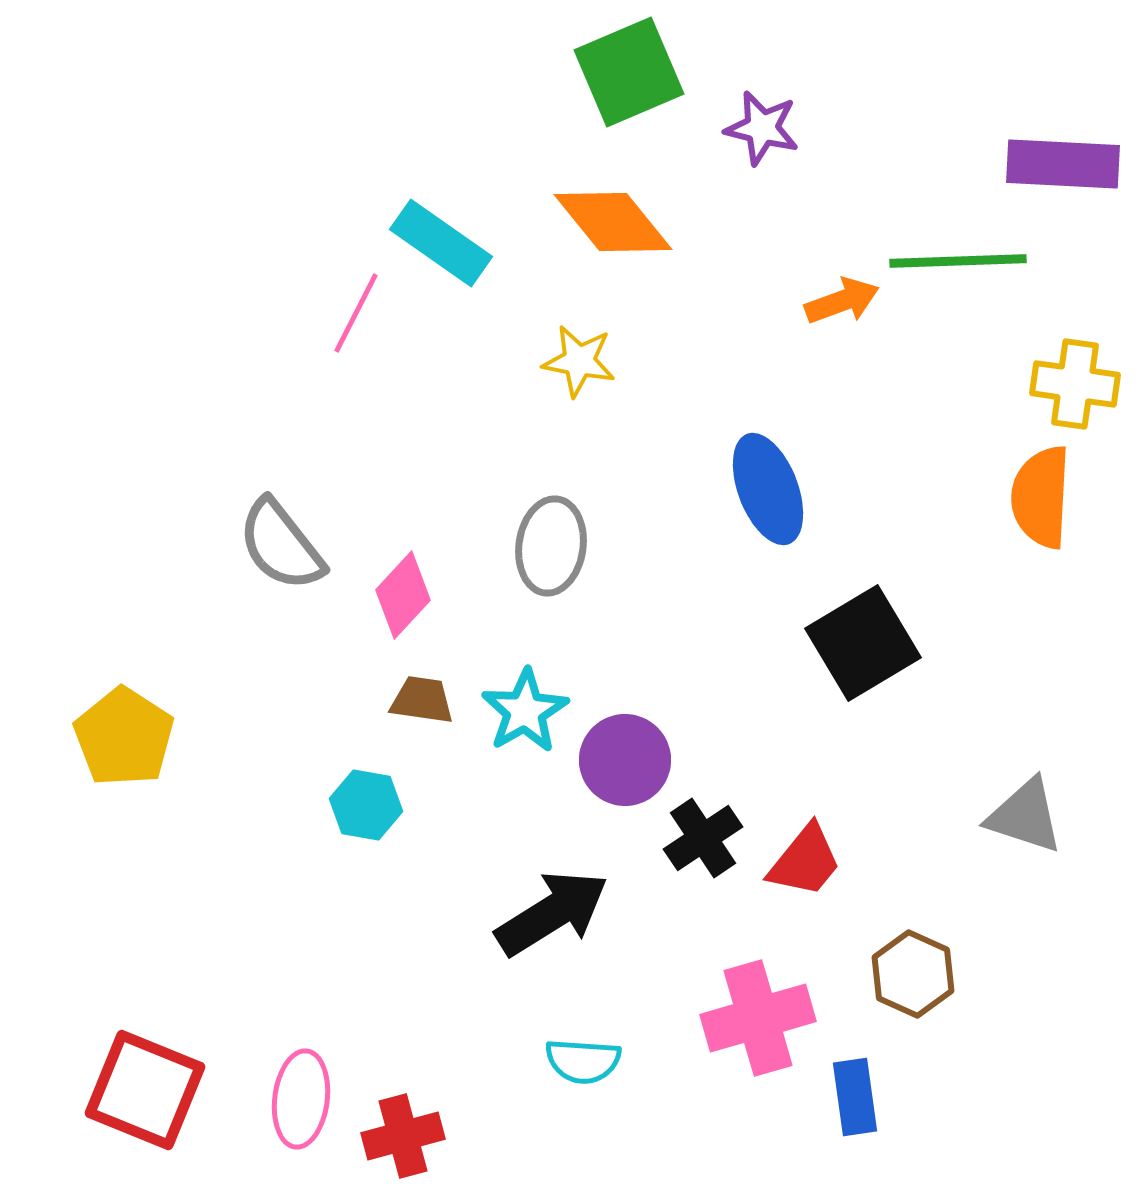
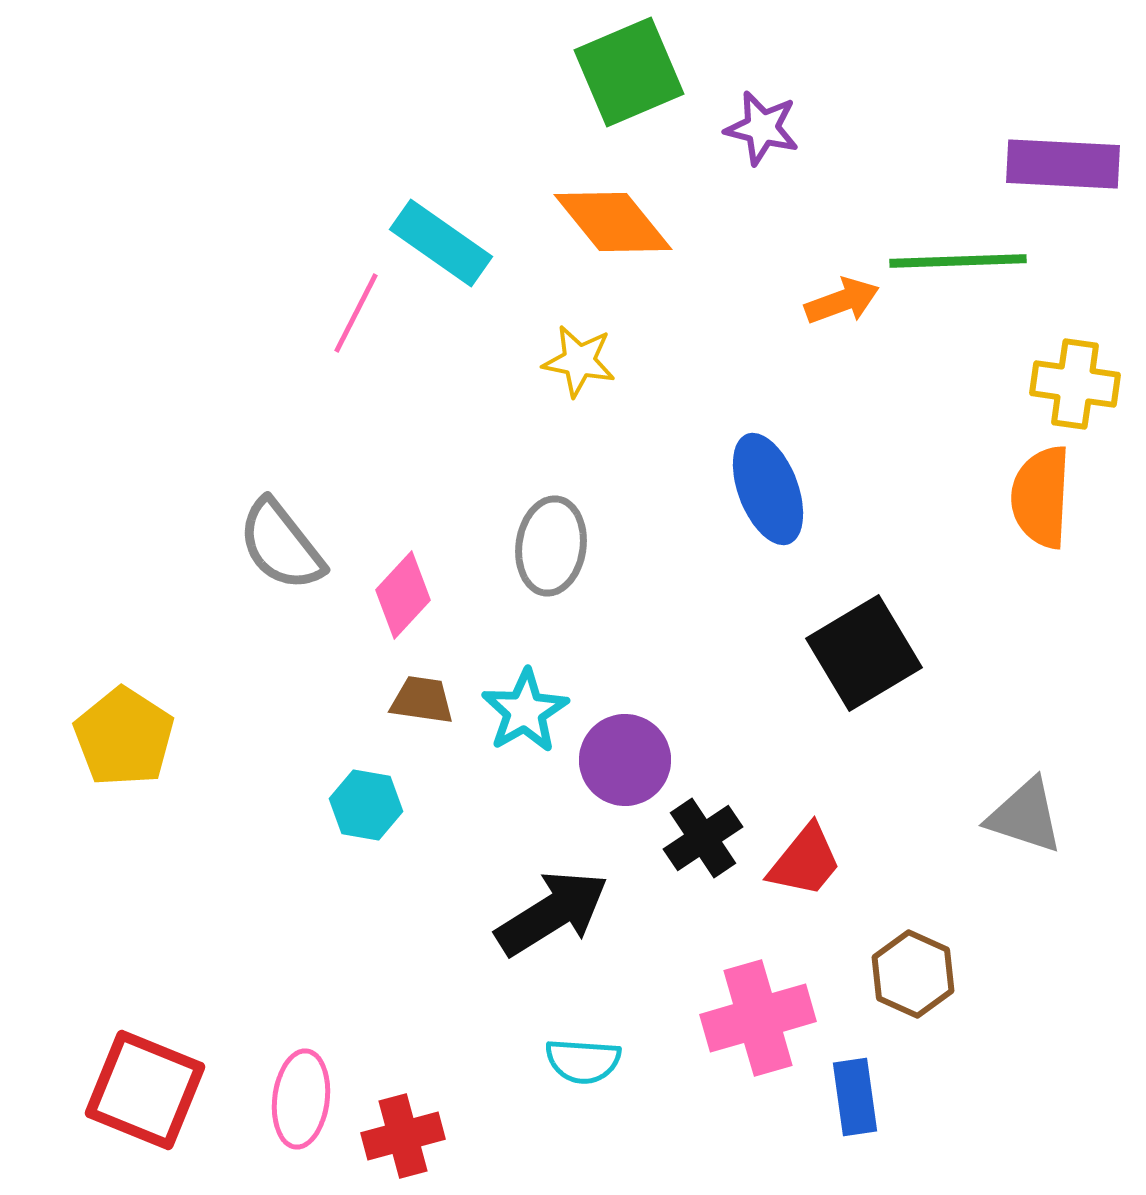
black square: moved 1 px right, 10 px down
